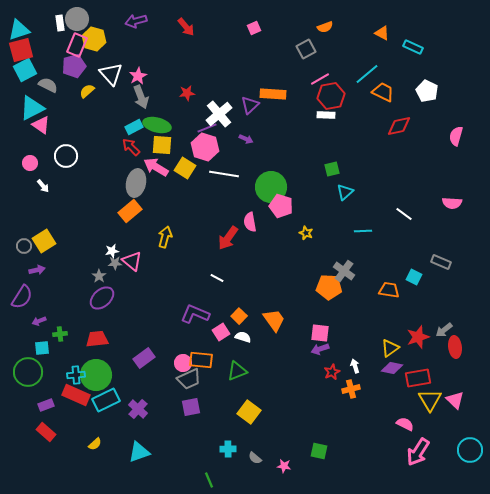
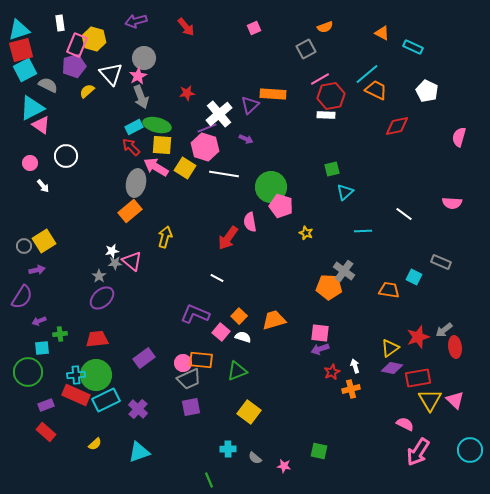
gray circle at (77, 19): moved 67 px right, 39 px down
orange trapezoid at (383, 92): moved 7 px left, 2 px up
red diamond at (399, 126): moved 2 px left
pink semicircle at (456, 136): moved 3 px right, 1 px down
orange trapezoid at (274, 320): rotated 70 degrees counterclockwise
pink square at (221, 332): rotated 18 degrees counterclockwise
